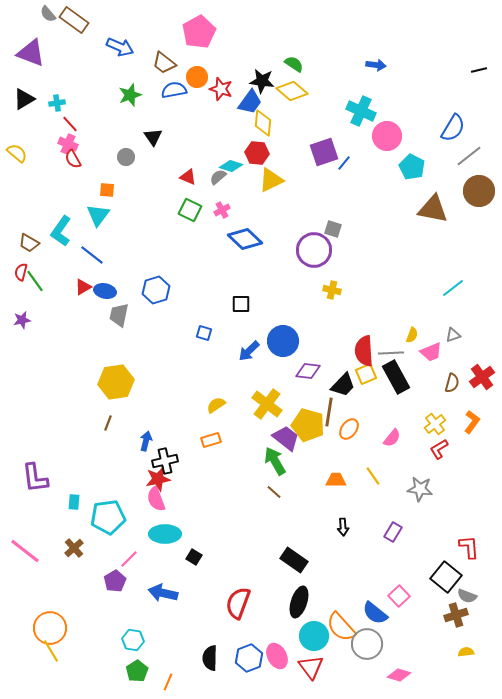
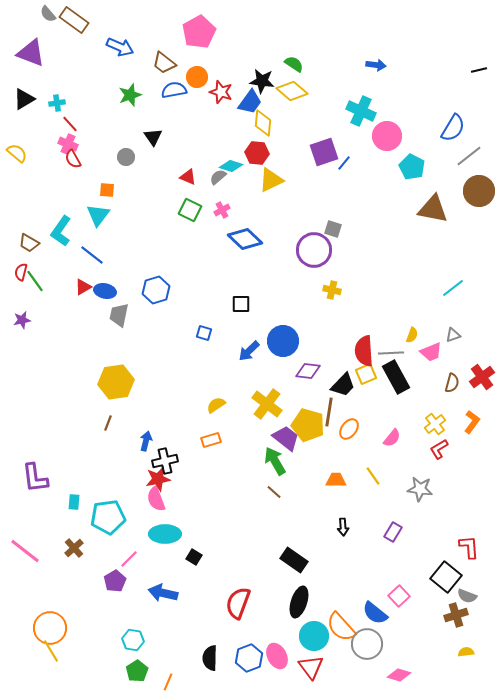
red star at (221, 89): moved 3 px down
